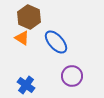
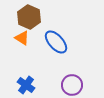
purple circle: moved 9 px down
